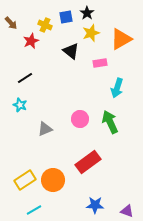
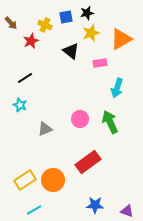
black star: rotated 24 degrees clockwise
